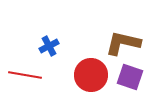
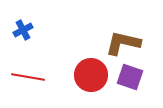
blue cross: moved 26 px left, 16 px up
red line: moved 3 px right, 2 px down
